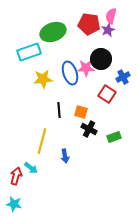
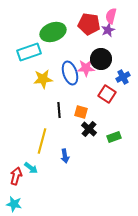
black cross: rotated 14 degrees clockwise
